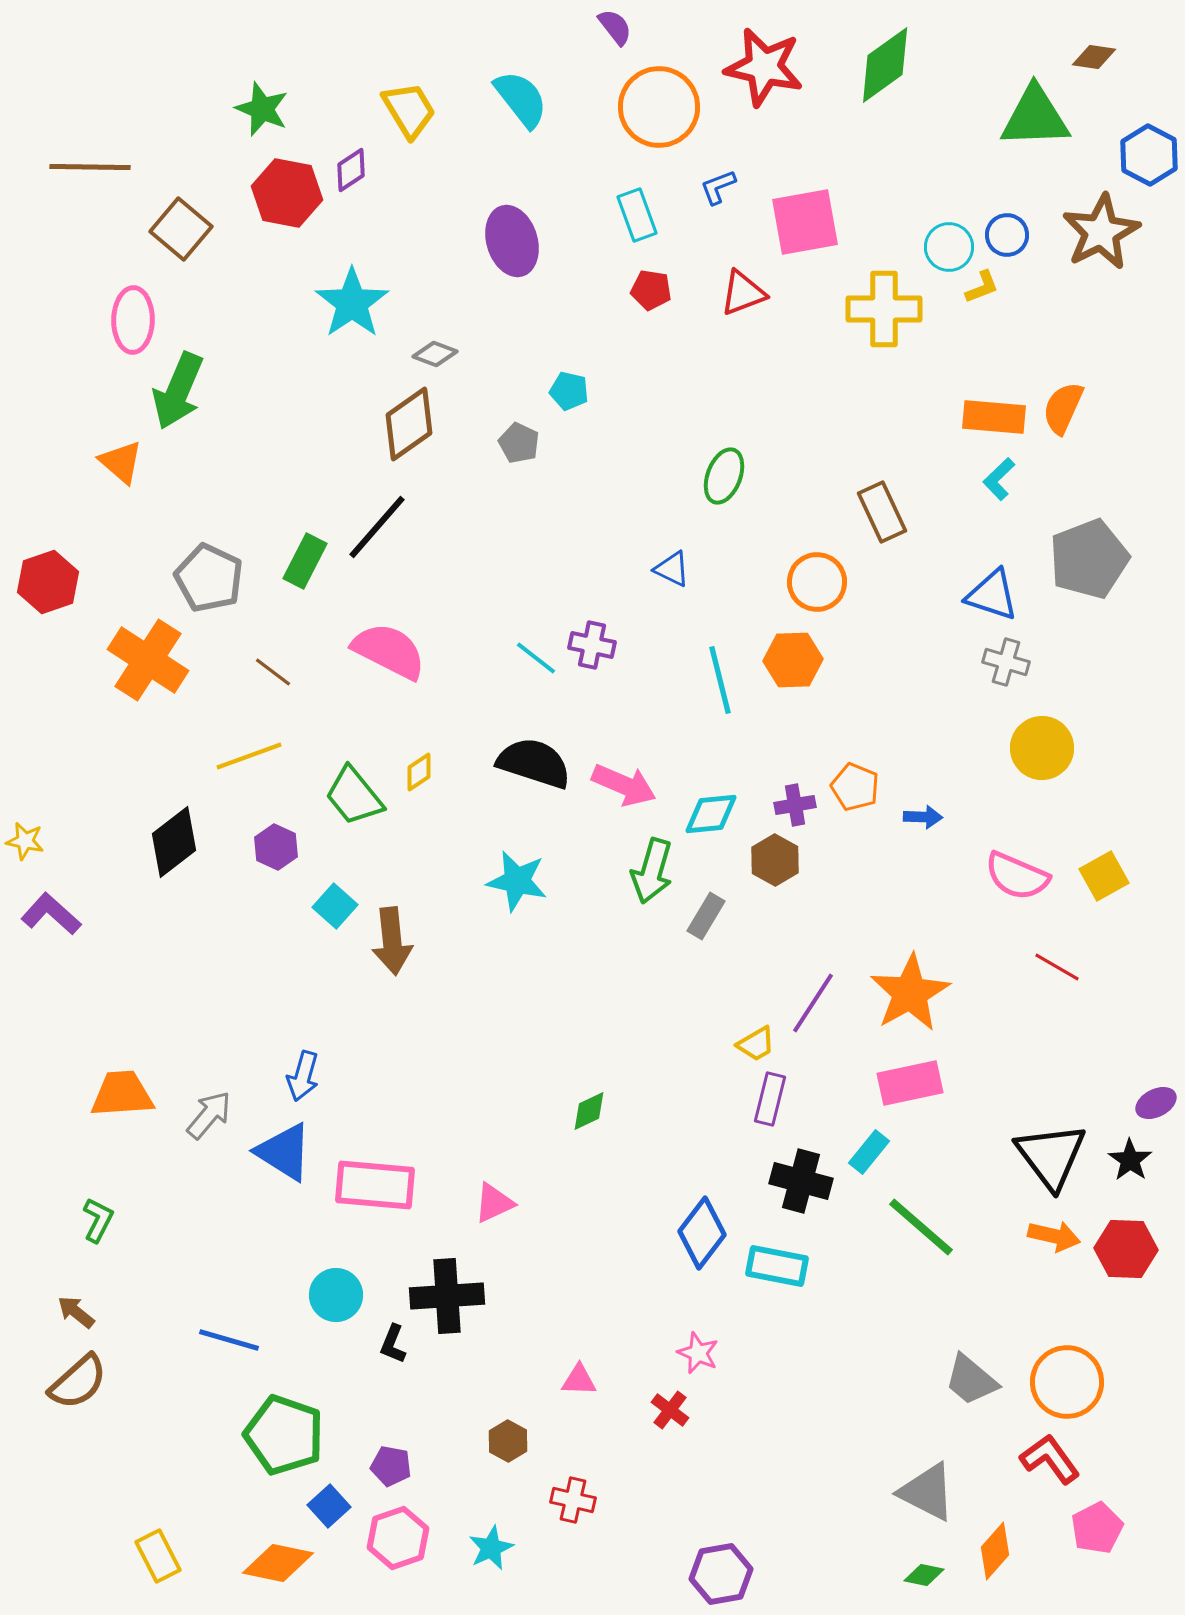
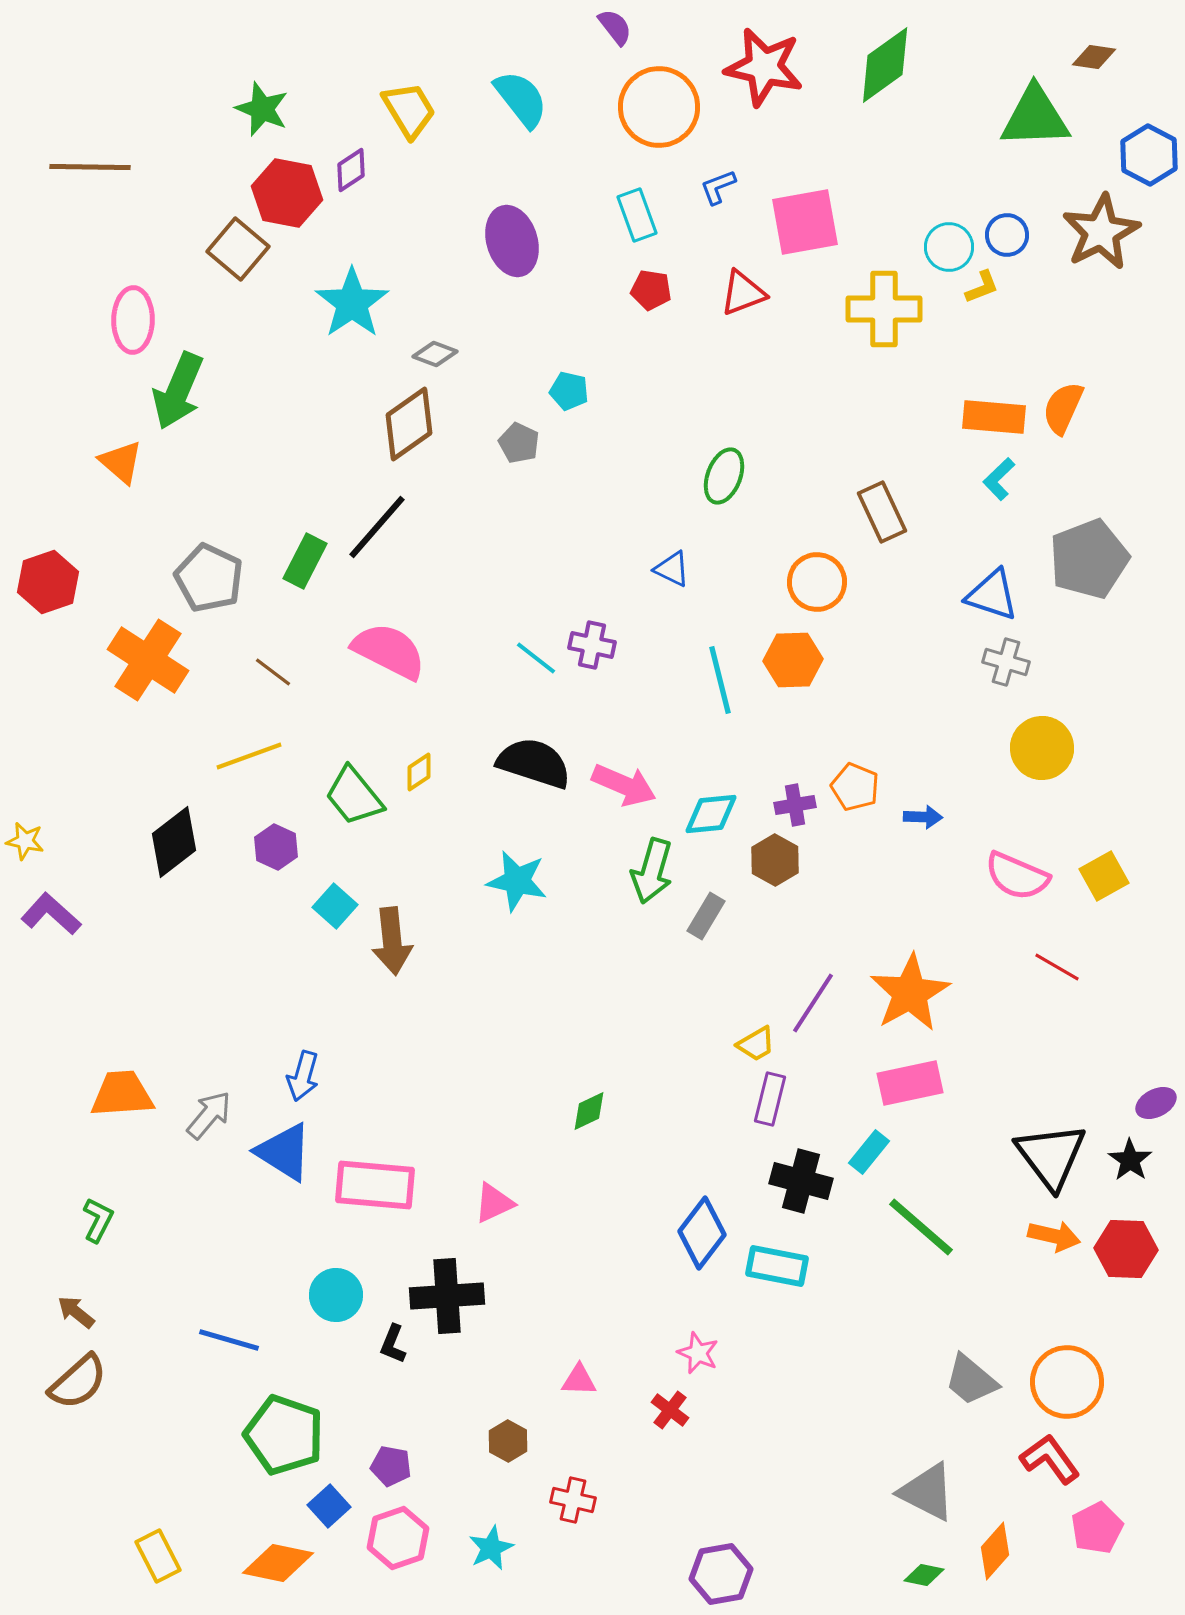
brown square at (181, 229): moved 57 px right, 20 px down
